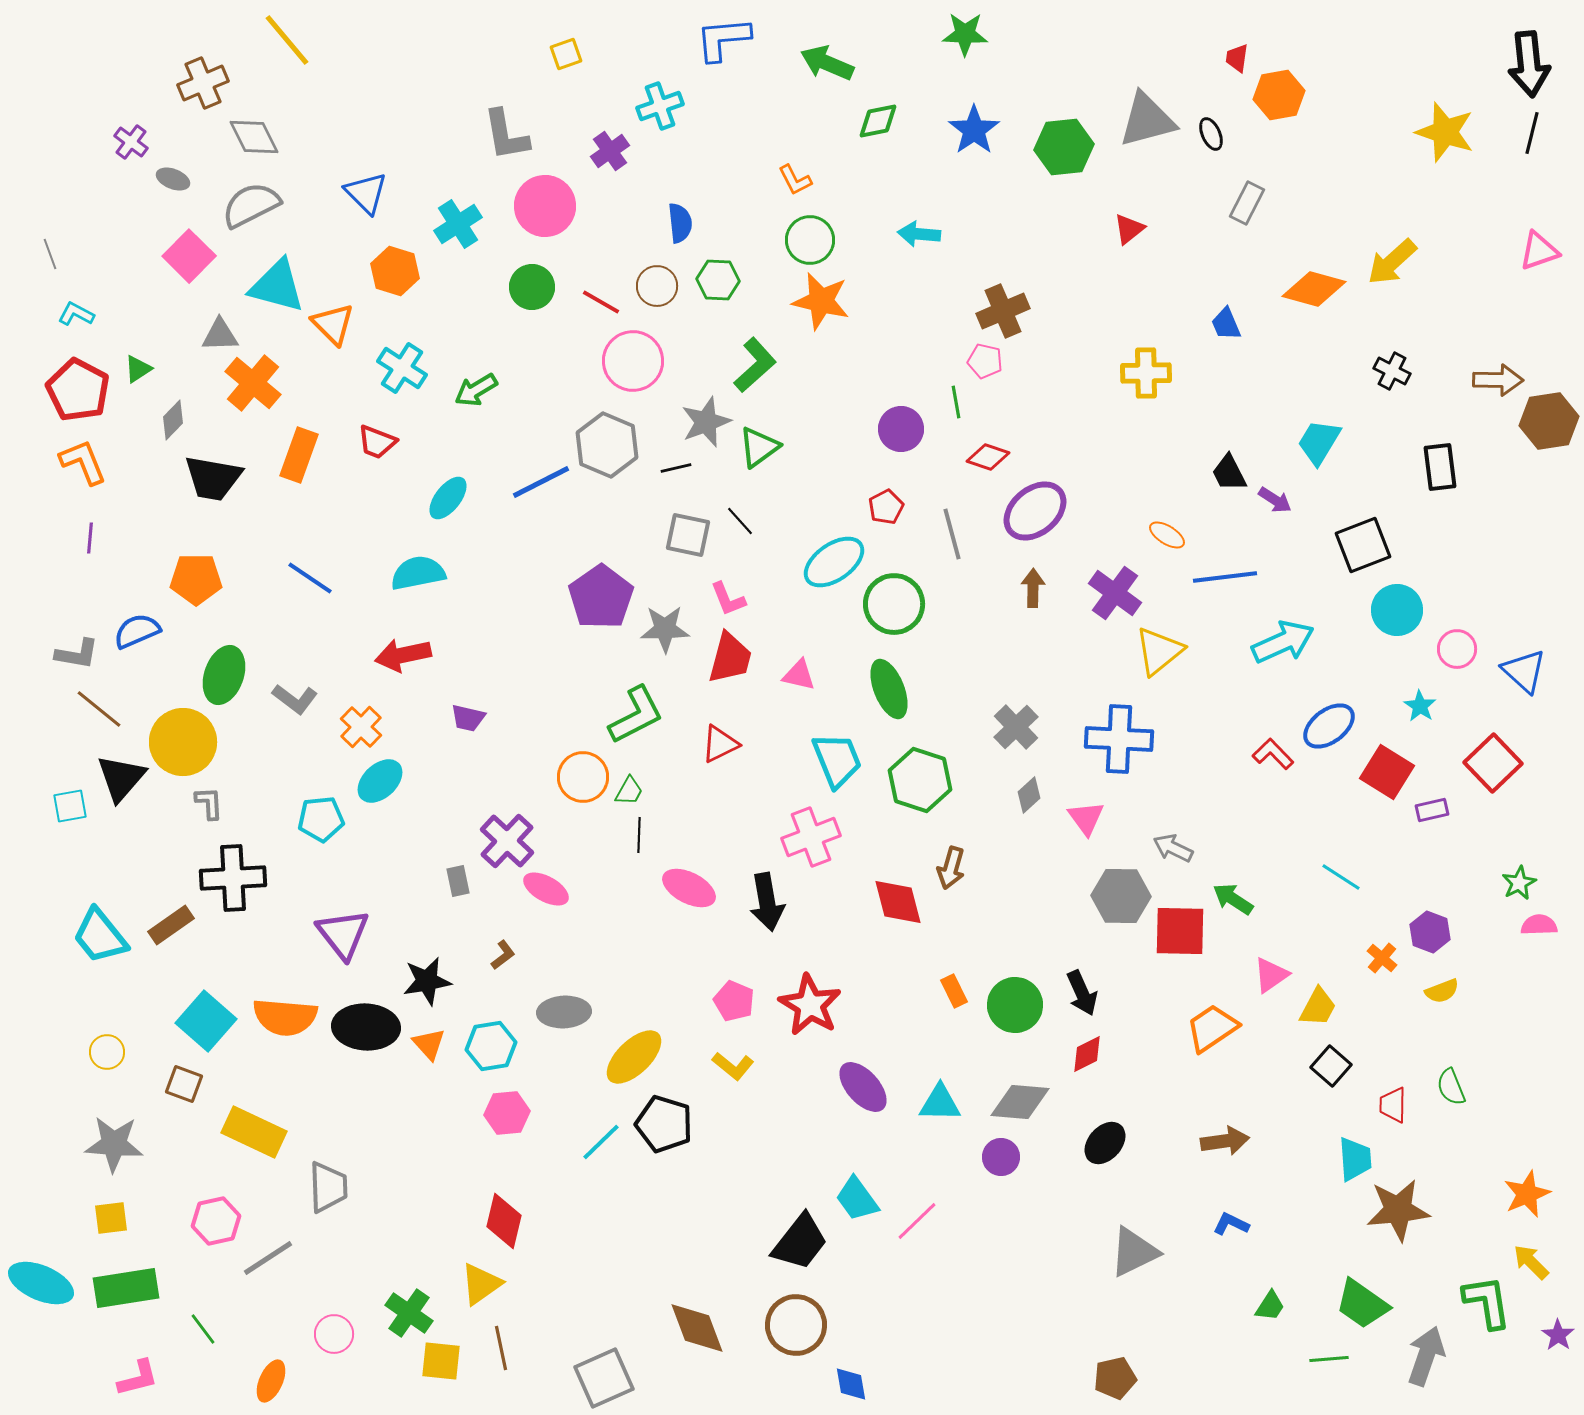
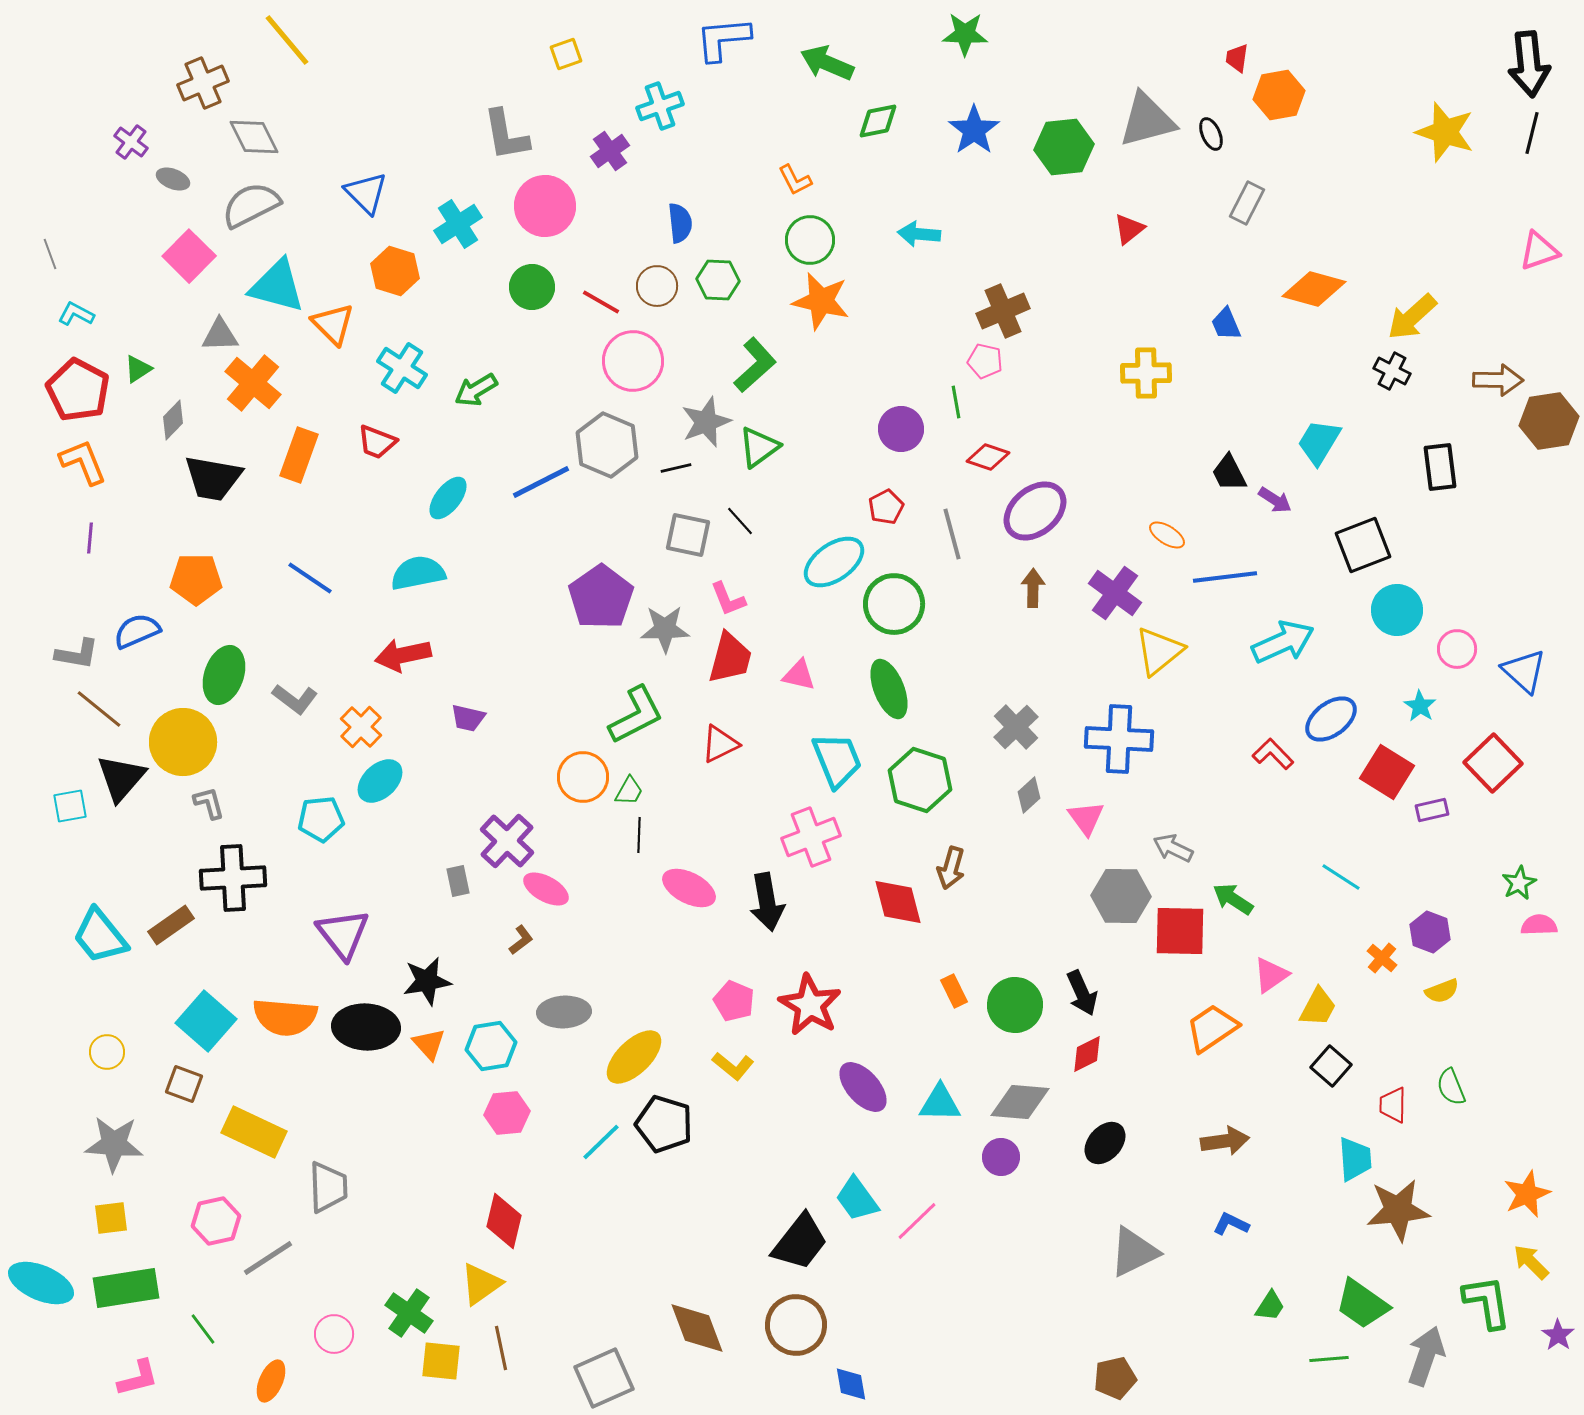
yellow arrow at (1392, 262): moved 20 px right, 55 px down
blue ellipse at (1329, 726): moved 2 px right, 7 px up
gray L-shape at (209, 803): rotated 12 degrees counterclockwise
brown L-shape at (503, 955): moved 18 px right, 15 px up
